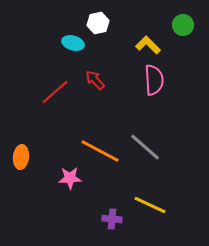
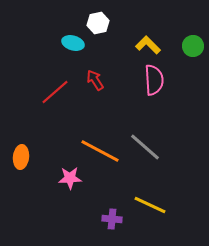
green circle: moved 10 px right, 21 px down
red arrow: rotated 10 degrees clockwise
